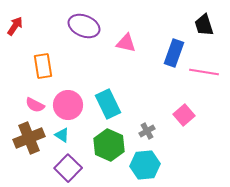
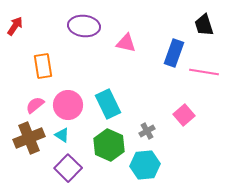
purple ellipse: rotated 16 degrees counterclockwise
pink semicircle: rotated 114 degrees clockwise
